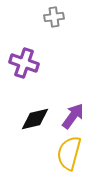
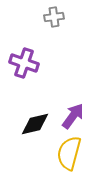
black diamond: moved 5 px down
